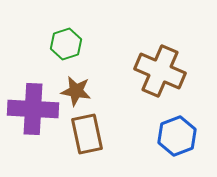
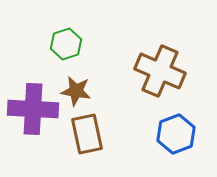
blue hexagon: moved 1 px left, 2 px up
